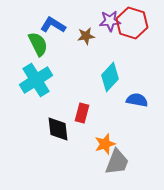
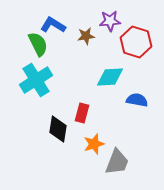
red hexagon: moved 4 px right, 19 px down
cyan diamond: rotated 44 degrees clockwise
black diamond: rotated 16 degrees clockwise
orange star: moved 11 px left
